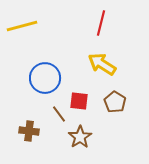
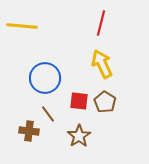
yellow line: rotated 20 degrees clockwise
yellow arrow: rotated 32 degrees clockwise
brown pentagon: moved 10 px left
brown line: moved 11 px left
brown star: moved 1 px left, 1 px up
